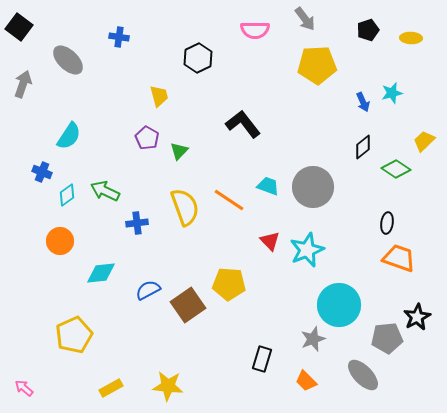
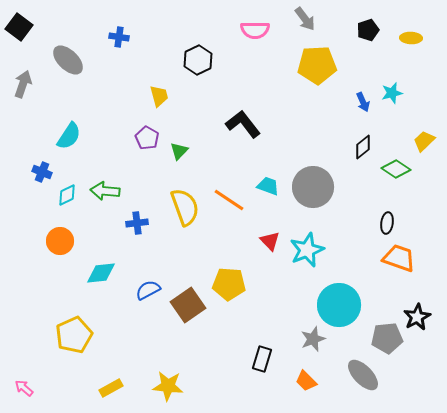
black hexagon at (198, 58): moved 2 px down
green arrow at (105, 191): rotated 20 degrees counterclockwise
cyan diamond at (67, 195): rotated 10 degrees clockwise
